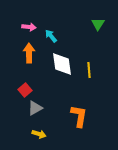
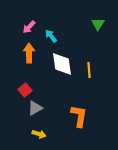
pink arrow: rotated 128 degrees clockwise
